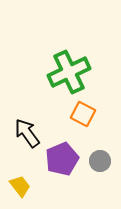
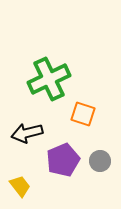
green cross: moved 20 px left, 7 px down
orange square: rotated 10 degrees counterclockwise
black arrow: rotated 68 degrees counterclockwise
purple pentagon: moved 1 px right, 1 px down
